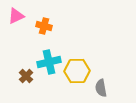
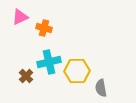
pink triangle: moved 4 px right, 1 px down
orange cross: moved 2 px down
